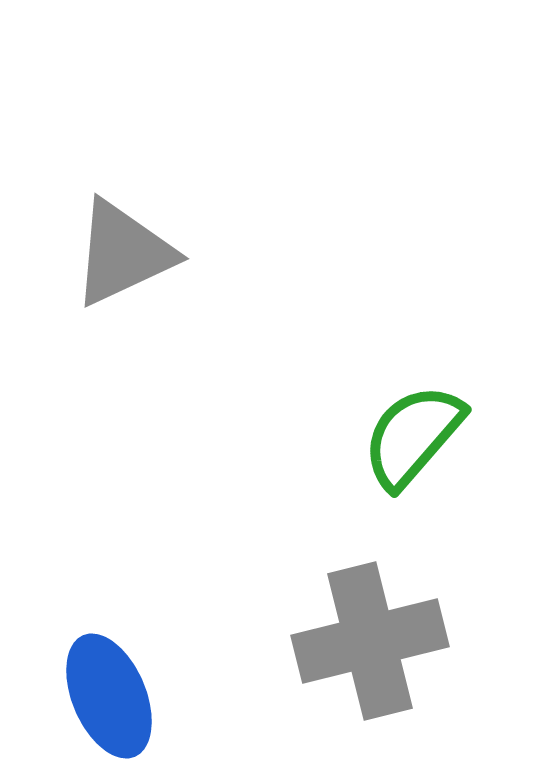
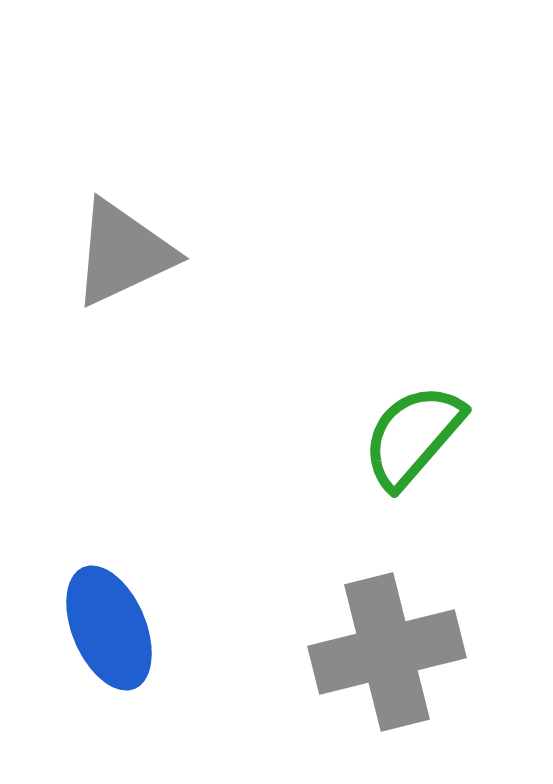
gray cross: moved 17 px right, 11 px down
blue ellipse: moved 68 px up
